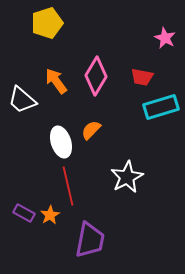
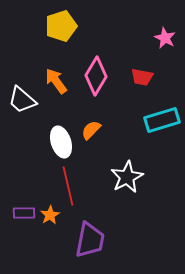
yellow pentagon: moved 14 px right, 3 px down
cyan rectangle: moved 1 px right, 13 px down
purple rectangle: rotated 30 degrees counterclockwise
